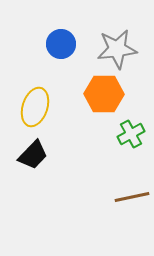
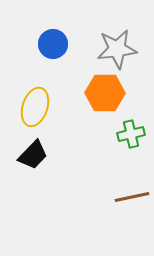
blue circle: moved 8 px left
orange hexagon: moved 1 px right, 1 px up
green cross: rotated 16 degrees clockwise
